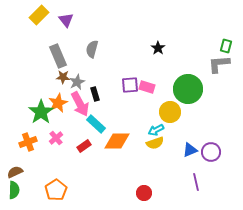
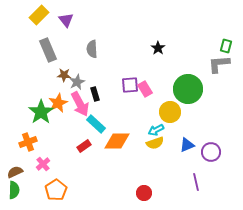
gray semicircle: rotated 18 degrees counterclockwise
gray rectangle: moved 10 px left, 6 px up
brown star: moved 1 px right, 2 px up
pink rectangle: moved 2 px left, 2 px down; rotated 42 degrees clockwise
pink cross: moved 13 px left, 26 px down
blue triangle: moved 3 px left, 5 px up
